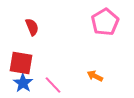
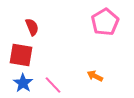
red square: moved 8 px up
